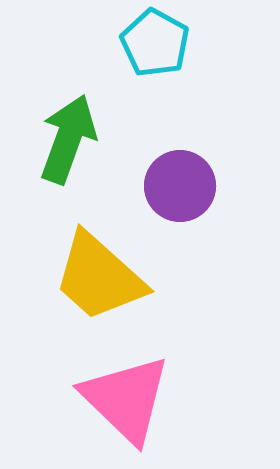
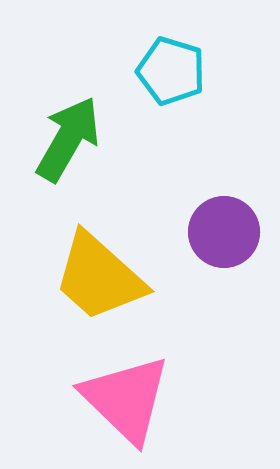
cyan pentagon: moved 16 px right, 28 px down; rotated 12 degrees counterclockwise
green arrow: rotated 10 degrees clockwise
purple circle: moved 44 px right, 46 px down
